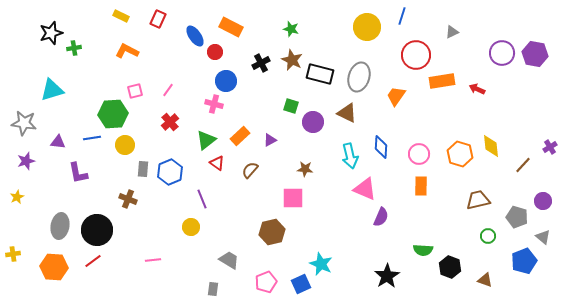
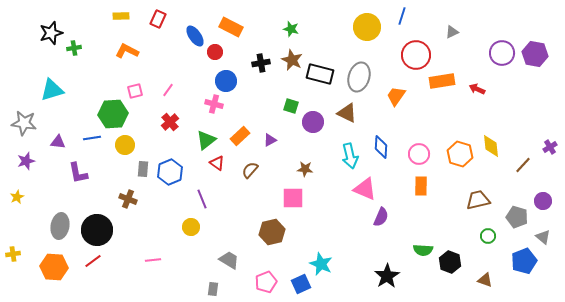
yellow rectangle at (121, 16): rotated 28 degrees counterclockwise
black cross at (261, 63): rotated 18 degrees clockwise
black hexagon at (450, 267): moved 5 px up
